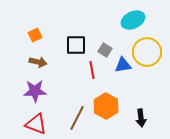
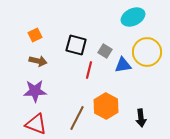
cyan ellipse: moved 3 px up
black square: rotated 15 degrees clockwise
gray square: moved 1 px down
brown arrow: moved 1 px up
red line: moved 3 px left; rotated 24 degrees clockwise
